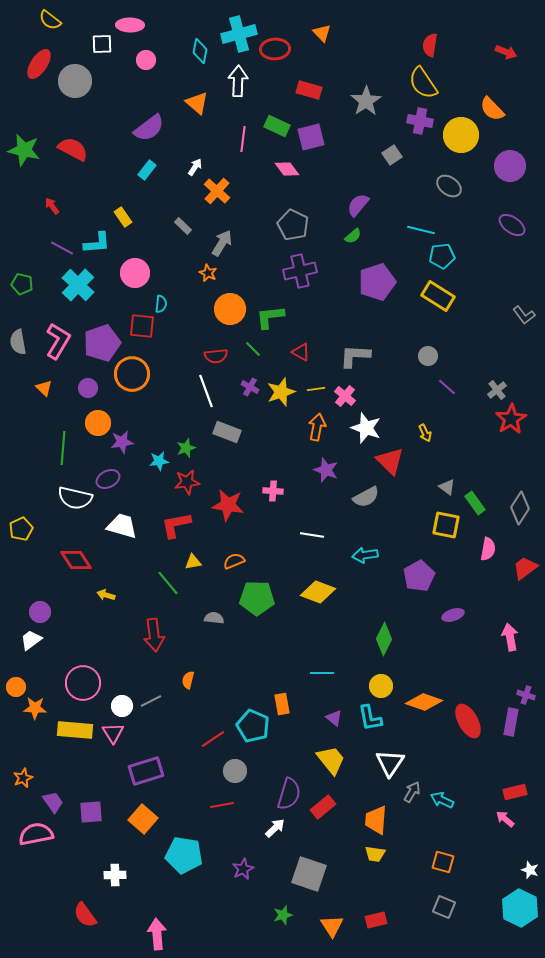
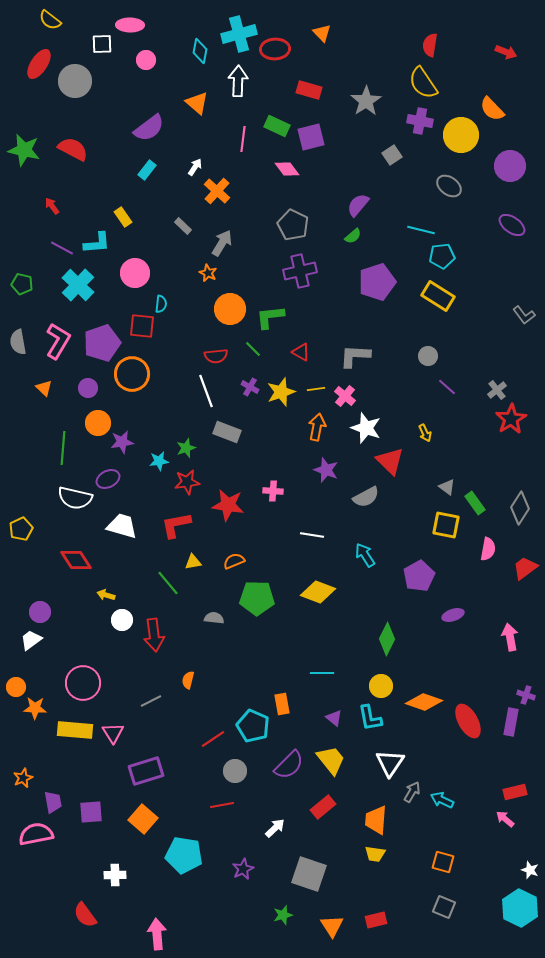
cyan arrow at (365, 555): rotated 65 degrees clockwise
green diamond at (384, 639): moved 3 px right
white circle at (122, 706): moved 86 px up
purple semicircle at (289, 794): moved 29 px up; rotated 28 degrees clockwise
purple trapezoid at (53, 802): rotated 25 degrees clockwise
